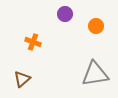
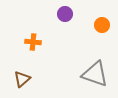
orange circle: moved 6 px right, 1 px up
orange cross: rotated 14 degrees counterclockwise
gray triangle: rotated 28 degrees clockwise
